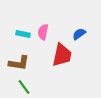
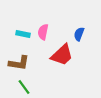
blue semicircle: rotated 32 degrees counterclockwise
red trapezoid: rotated 35 degrees clockwise
